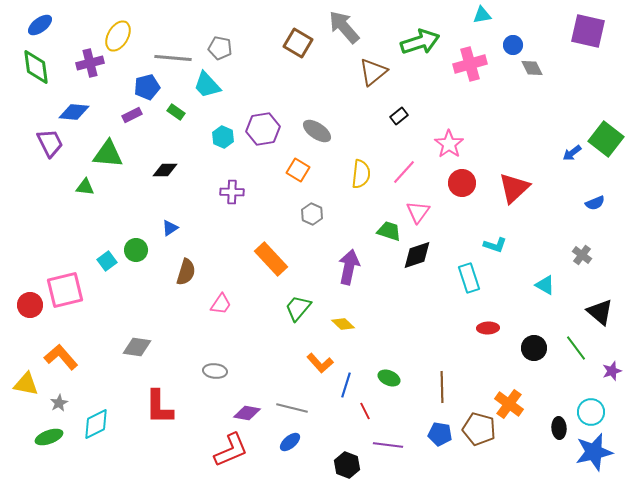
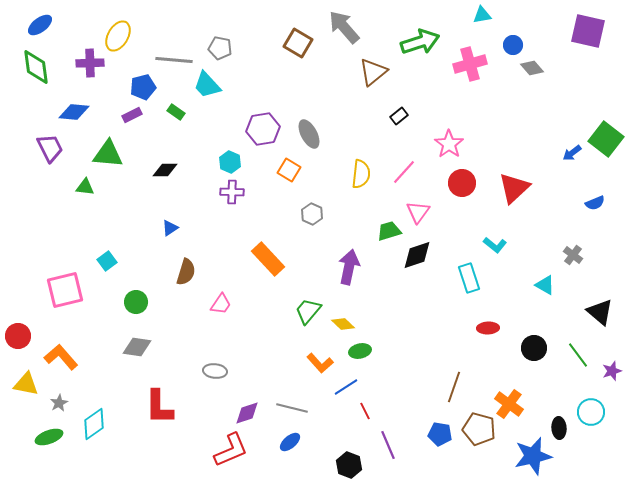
gray line at (173, 58): moved 1 px right, 2 px down
purple cross at (90, 63): rotated 12 degrees clockwise
gray diamond at (532, 68): rotated 15 degrees counterclockwise
blue pentagon at (147, 87): moved 4 px left
gray ellipse at (317, 131): moved 8 px left, 3 px down; rotated 28 degrees clockwise
cyan hexagon at (223, 137): moved 7 px right, 25 px down
purple trapezoid at (50, 143): moved 5 px down
orange square at (298, 170): moved 9 px left
green trapezoid at (389, 231): rotated 35 degrees counterclockwise
cyan L-shape at (495, 245): rotated 20 degrees clockwise
green circle at (136, 250): moved 52 px down
gray cross at (582, 255): moved 9 px left
orange rectangle at (271, 259): moved 3 px left
red circle at (30, 305): moved 12 px left, 31 px down
green trapezoid at (298, 308): moved 10 px right, 3 px down
green line at (576, 348): moved 2 px right, 7 px down
green ellipse at (389, 378): moved 29 px left, 27 px up; rotated 35 degrees counterclockwise
blue line at (346, 385): moved 2 px down; rotated 40 degrees clockwise
brown line at (442, 387): moved 12 px right; rotated 20 degrees clockwise
purple diamond at (247, 413): rotated 28 degrees counterclockwise
cyan diamond at (96, 424): moved 2 px left; rotated 8 degrees counterclockwise
purple line at (388, 445): rotated 60 degrees clockwise
blue star at (594, 452): moved 61 px left, 4 px down
black hexagon at (347, 465): moved 2 px right
